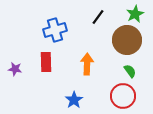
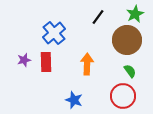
blue cross: moved 1 px left, 3 px down; rotated 25 degrees counterclockwise
purple star: moved 9 px right, 9 px up; rotated 24 degrees counterclockwise
blue star: rotated 18 degrees counterclockwise
